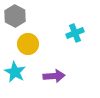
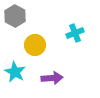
yellow circle: moved 7 px right, 1 px down
purple arrow: moved 2 px left, 2 px down
